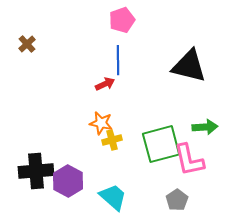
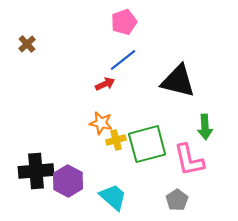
pink pentagon: moved 2 px right, 2 px down
blue line: moved 5 px right; rotated 52 degrees clockwise
black triangle: moved 11 px left, 15 px down
green arrow: rotated 90 degrees clockwise
yellow cross: moved 4 px right
green square: moved 14 px left
